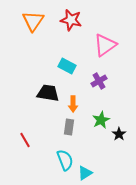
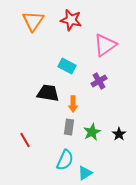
green star: moved 9 px left, 12 px down
cyan semicircle: rotated 45 degrees clockwise
